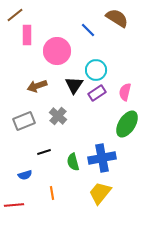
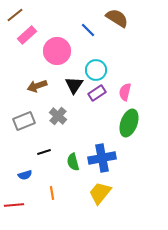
pink rectangle: rotated 48 degrees clockwise
green ellipse: moved 2 px right, 1 px up; rotated 12 degrees counterclockwise
